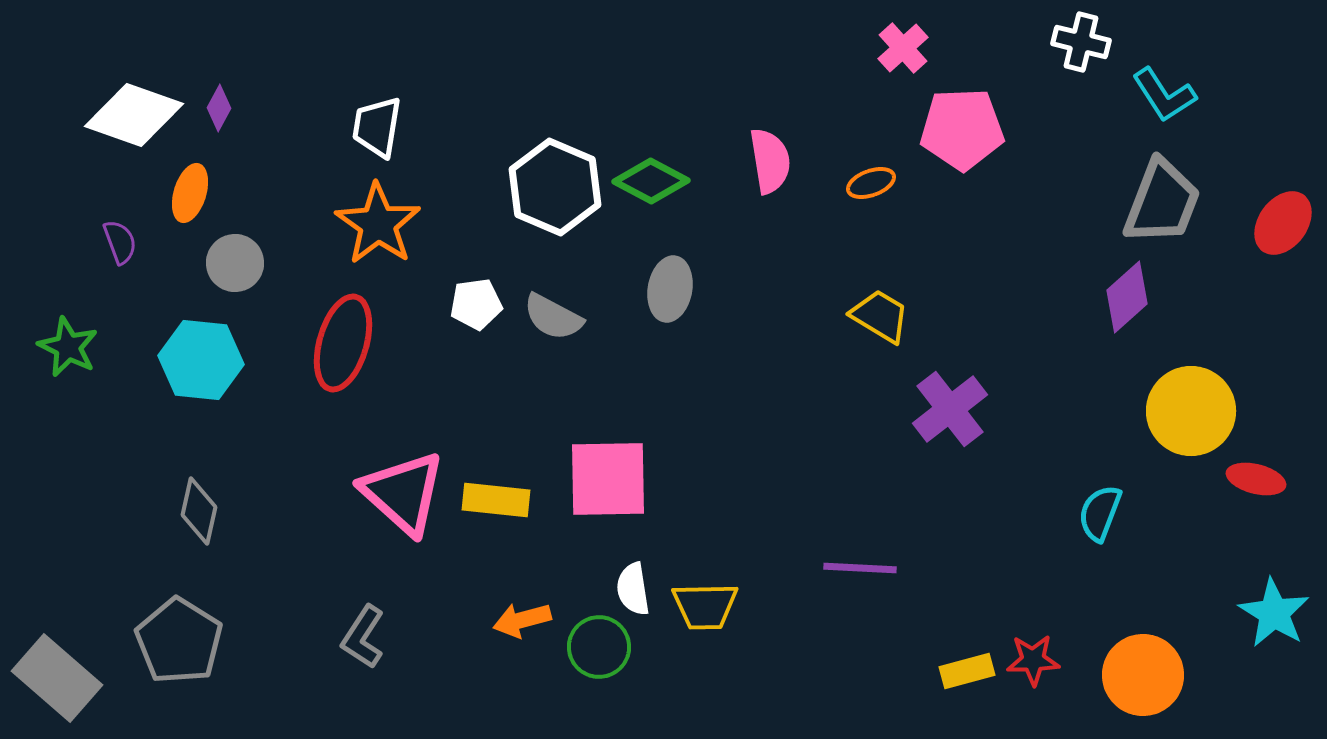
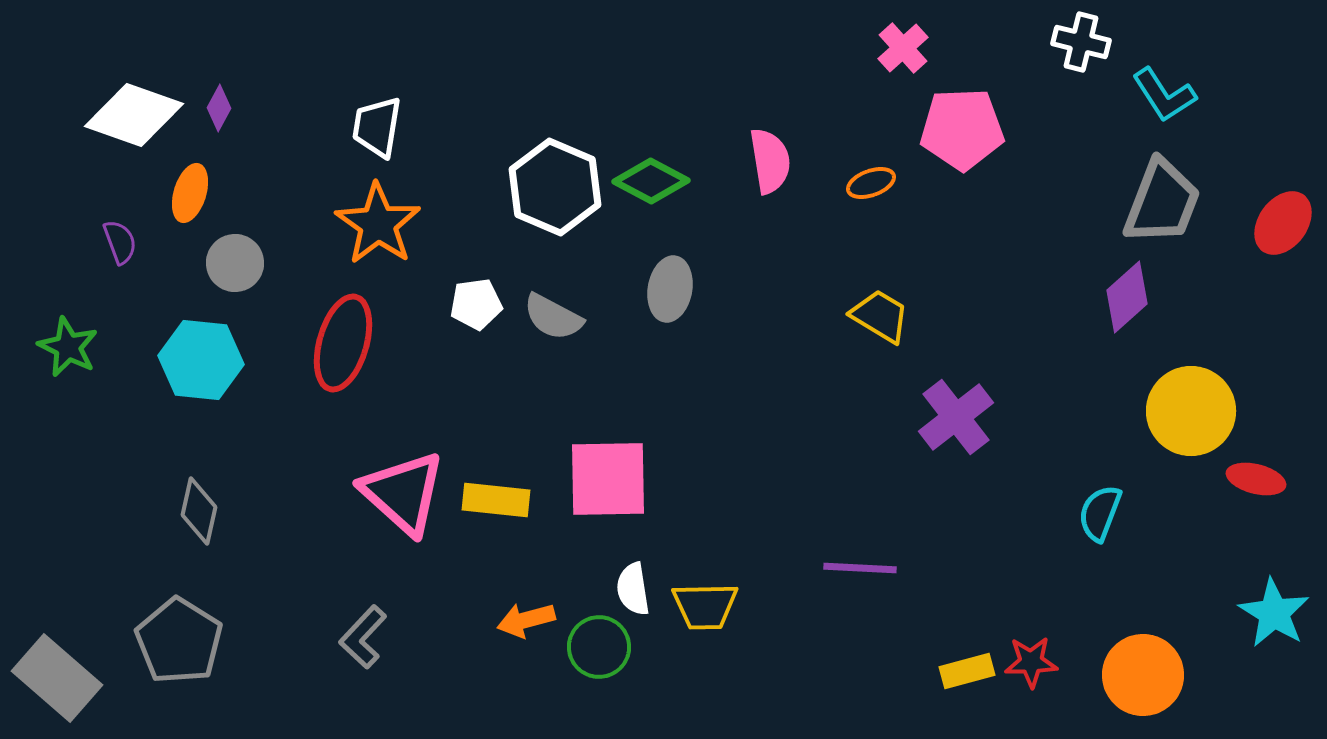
purple cross at (950, 409): moved 6 px right, 8 px down
orange arrow at (522, 620): moved 4 px right
gray L-shape at (363, 637): rotated 10 degrees clockwise
red star at (1033, 660): moved 2 px left, 2 px down
